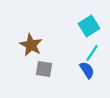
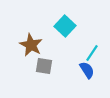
cyan square: moved 24 px left; rotated 15 degrees counterclockwise
gray square: moved 3 px up
